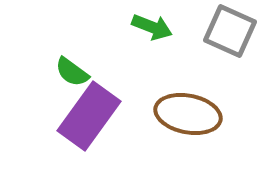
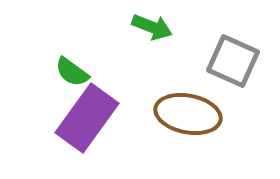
gray square: moved 3 px right, 30 px down
purple rectangle: moved 2 px left, 2 px down
